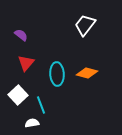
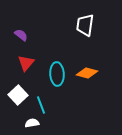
white trapezoid: rotated 30 degrees counterclockwise
